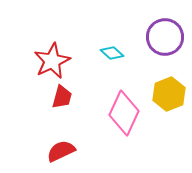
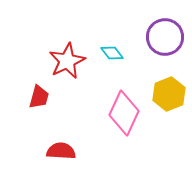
cyan diamond: rotated 10 degrees clockwise
red star: moved 15 px right
red trapezoid: moved 23 px left
red semicircle: rotated 28 degrees clockwise
